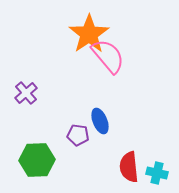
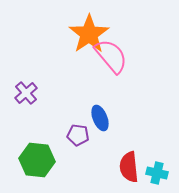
pink semicircle: moved 3 px right
blue ellipse: moved 3 px up
green hexagon: rotated 8 degrees clockwise
